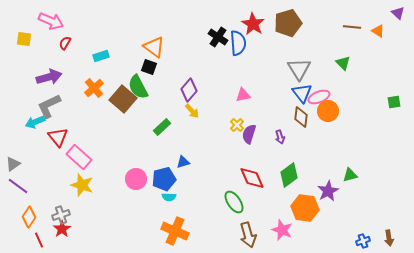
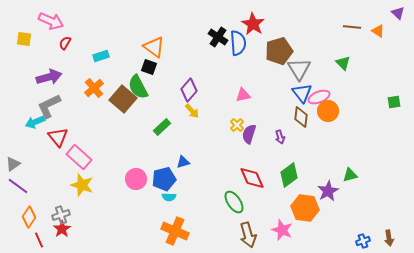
brown pentagon at (288, 23): moved 9 px left, 28 px down
